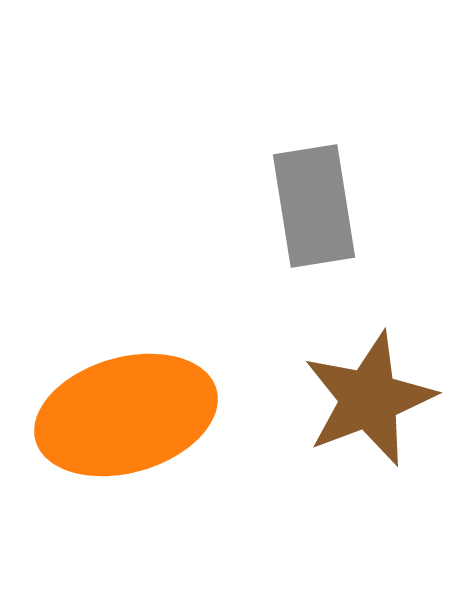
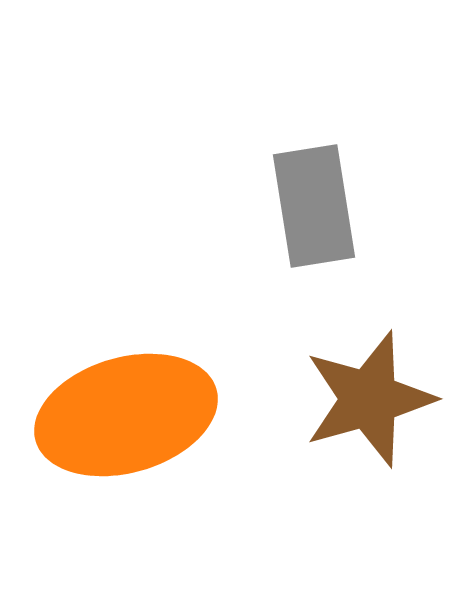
brown star: rotated 5 degrees clockwise
